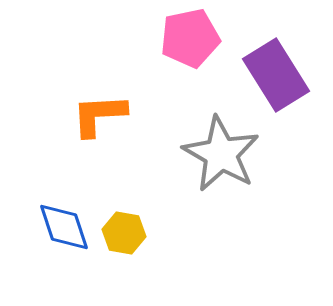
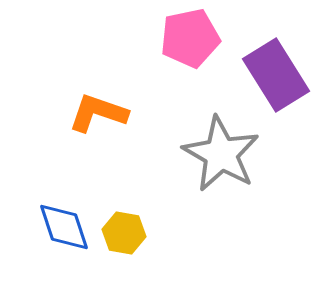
orange L-shape: moved 1 px left, 2 px up; rotated 22 degrees clockwise
